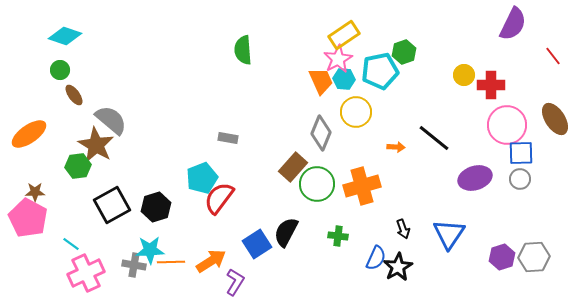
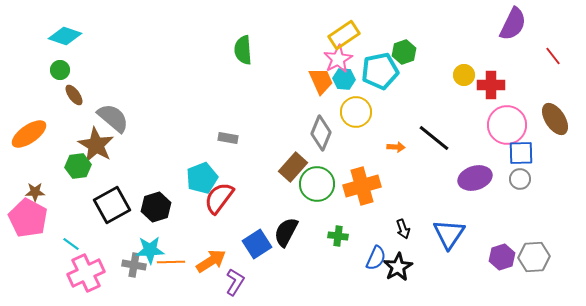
gray semicircle at (111, 120): moved 2 px right, 2 px up
